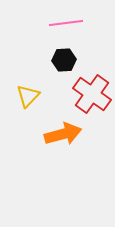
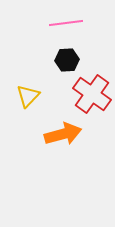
black hexagon: moved 3 px right
